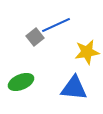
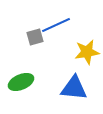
gray square: rotated 24 degrees clockwise
